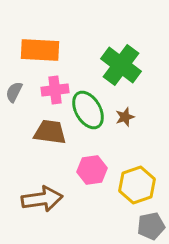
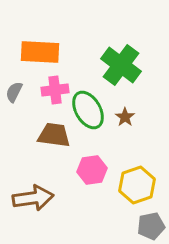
orange rectangle: moved 2 px down
brown star: rotated 18 degrees counterclockwise
brown trapezoid: moved 4 px right, 3 px down
brown arrow: moved 9 px left, 1 px up
